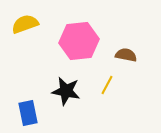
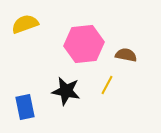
pink hexagon: moved 5 px right, 3 px down
blue rectangle: moved 3 px left, 6 px up
